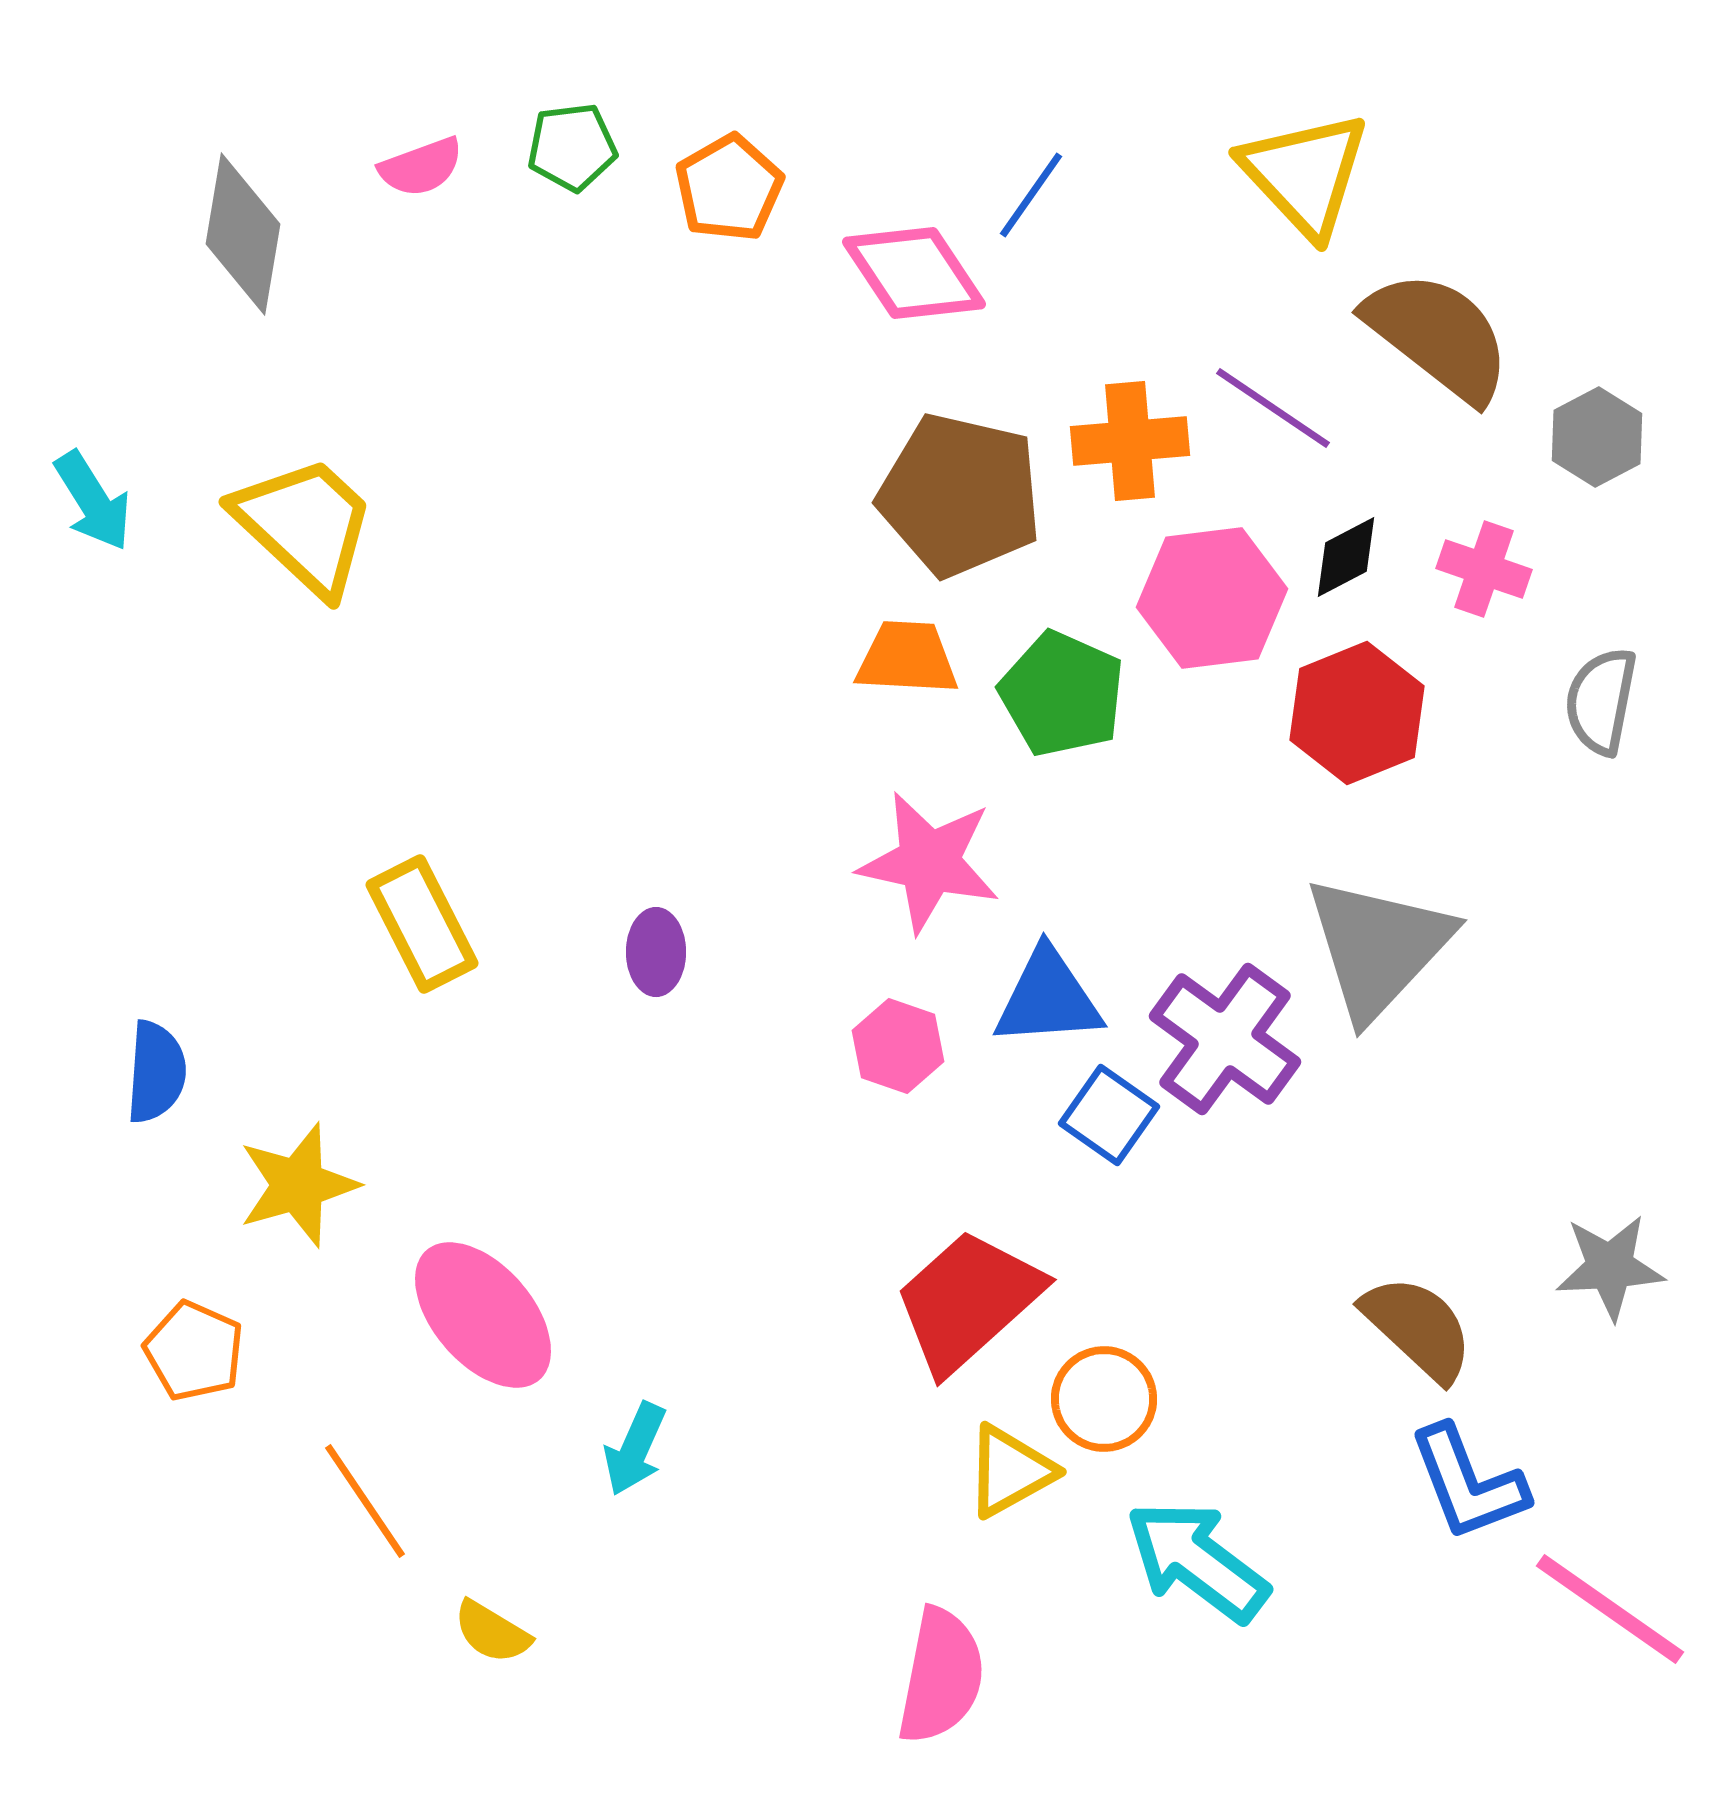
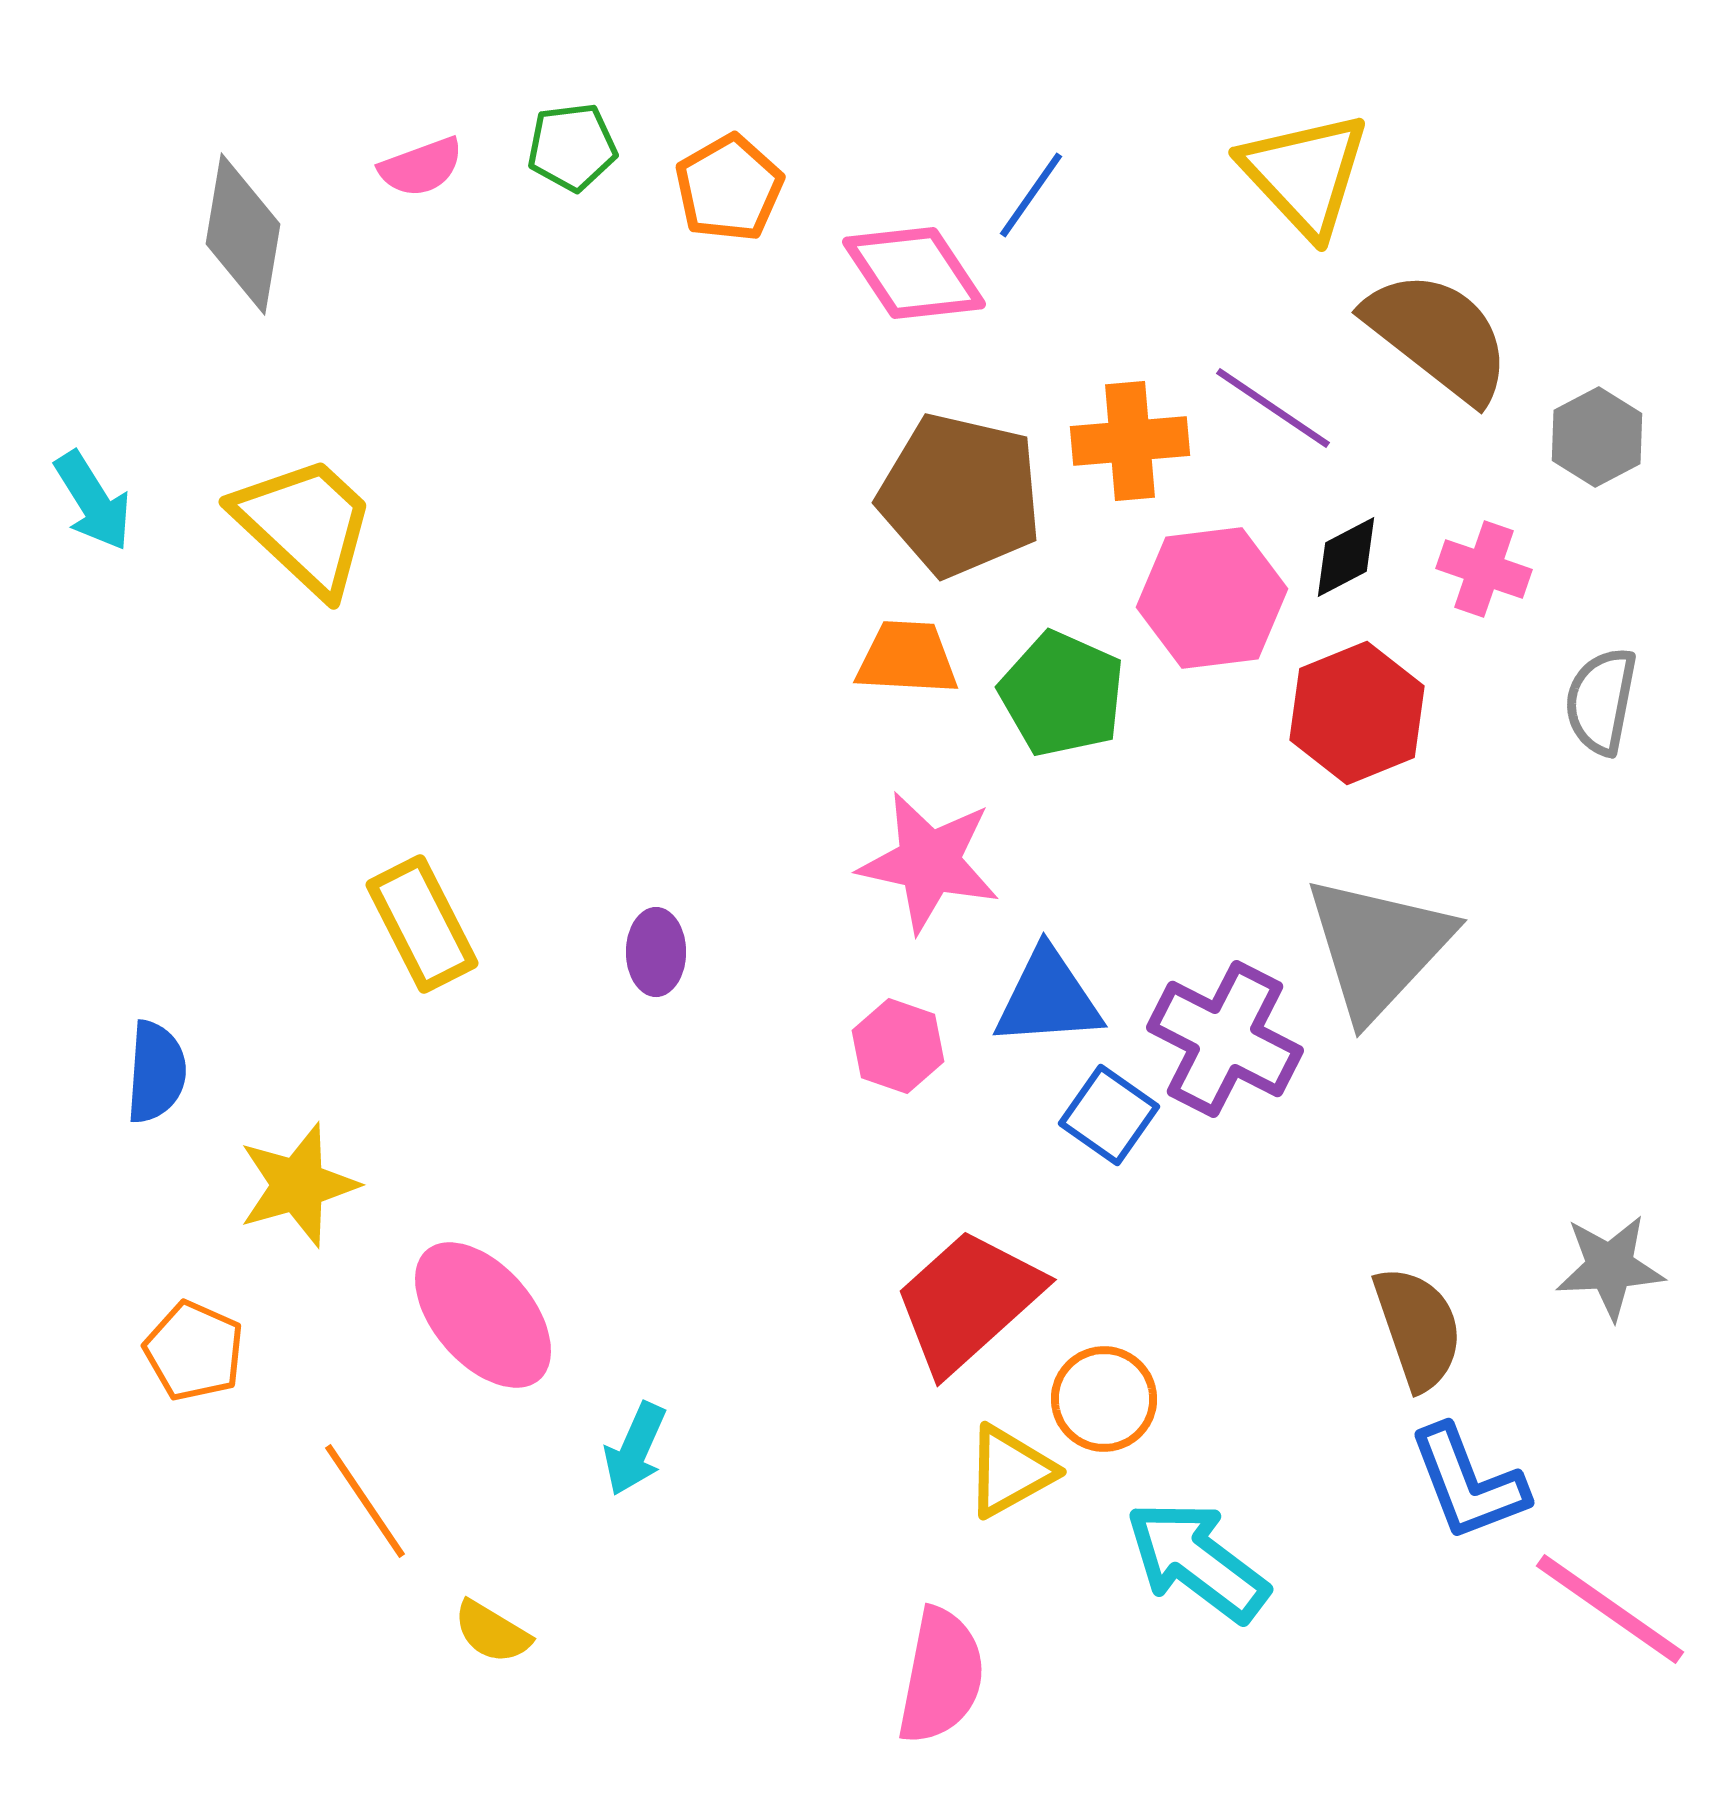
purple cross at (1225, 1039): rotated 9 degrees counterclockwise
brown semicircle at (1418, 1328): rotated 28 degrees clockwise
